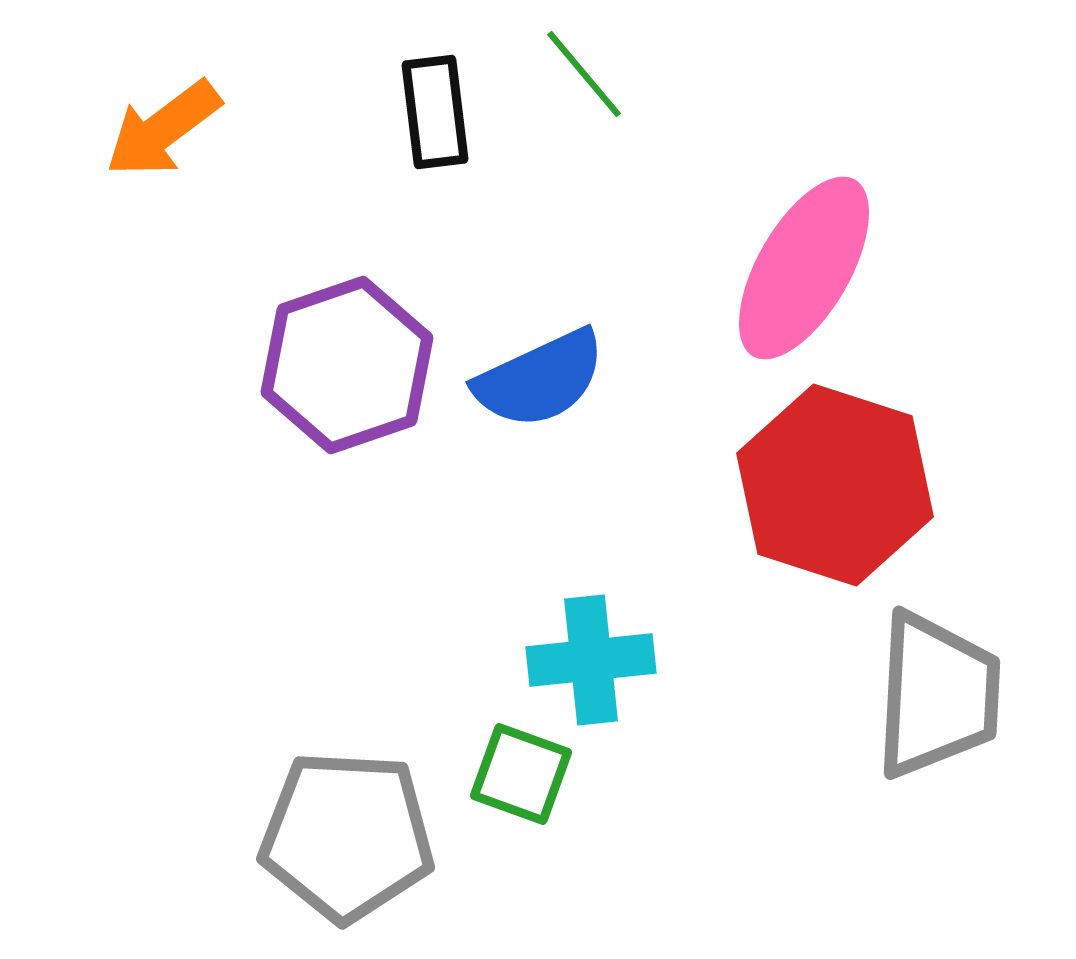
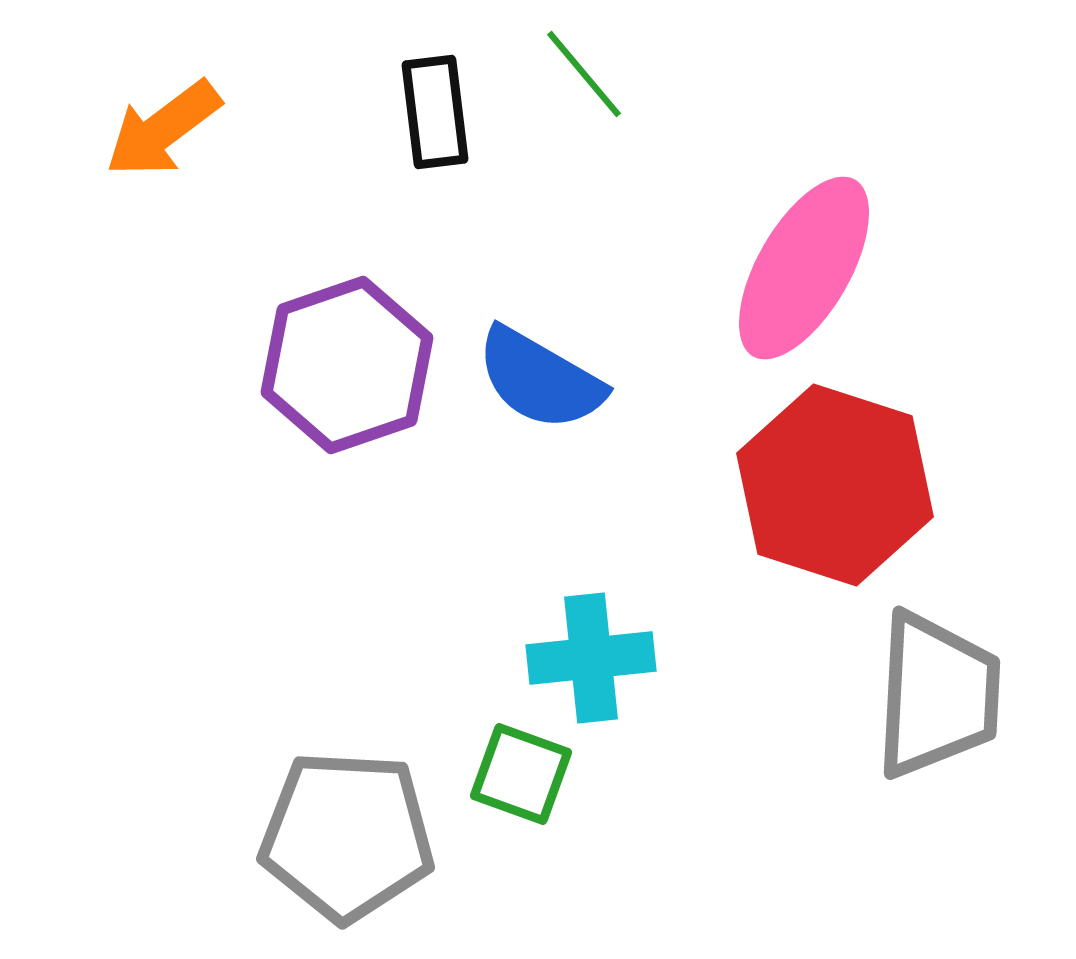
blue semicircle: rotated 55 degrees clockwise
cyan cross: moved 2 px up
